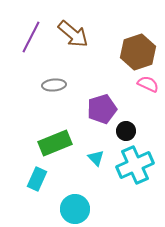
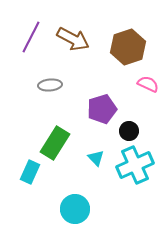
brown arrow: moved 5 px down; rotated 12 degrees counterclockwise
brown hexagon: moved 10 px left, 5 px up
gray ellipse: moved 4 px left
black circle: moved 3 px right
green rectangle: rotated 36 degrees counterclockwise
cyan rectangle: moved 7 px left, 7 px up
